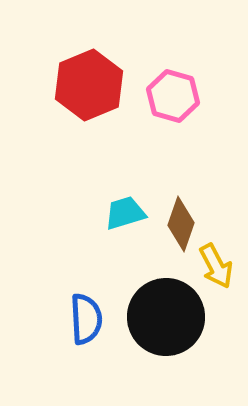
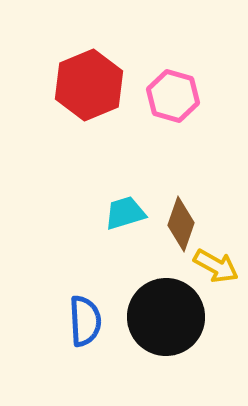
yellow arrow: rotated 33 degrees counterclockwise
blue semicircle: moved 1 px left, 2 px down
